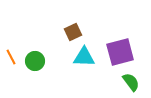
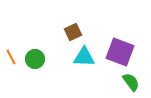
purple square: rotated 36 degrees clockwise
green circle: moved 2 px up
